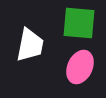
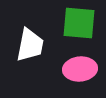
pink ellipse: moved 2 px down; rotated 60 degrees clockwise
